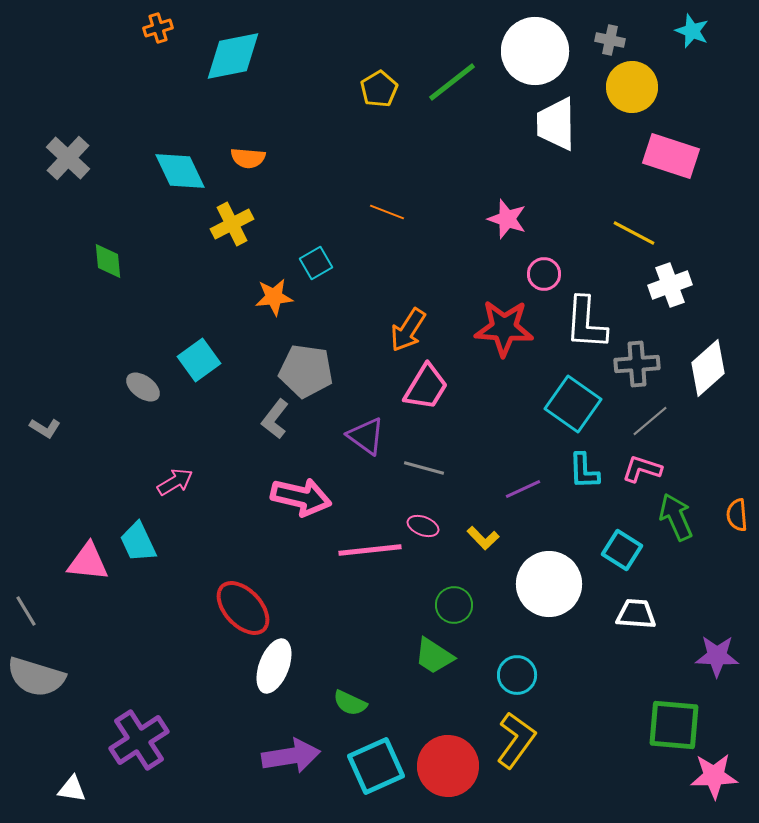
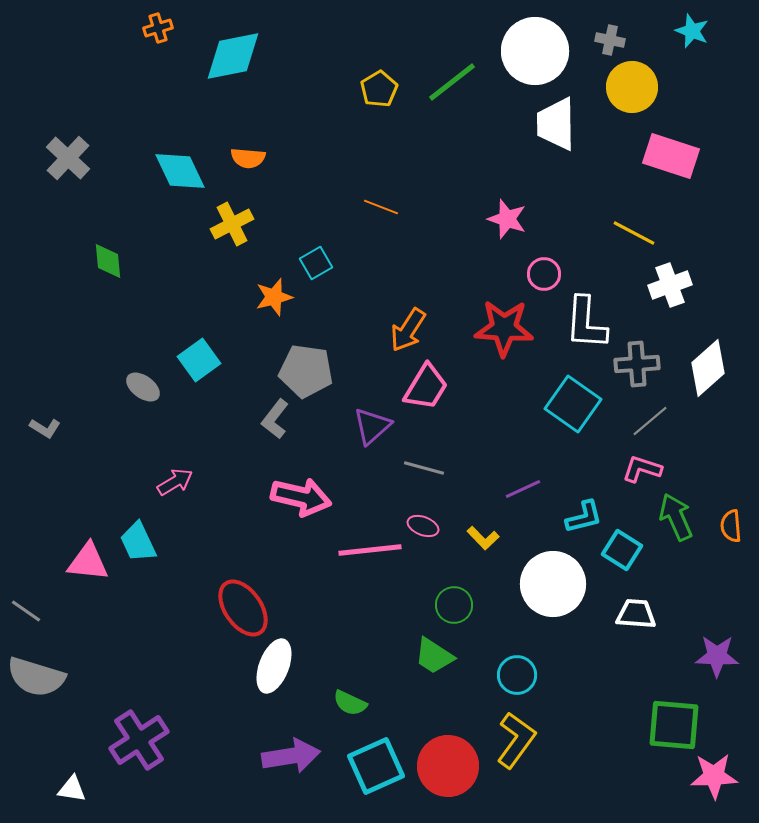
orange line at (387, 212): moved 6 px left, 5 px up
orange star at (274, 297): rotated 9 degrees counterclockwise
purple triangle at (366, 436): moved 6 px right, 10 px up; rotated 42 degrees clockwise
cyan L-shape at (584, 471): moved 46 px down; rotated 102 degrees counterclockwise
orange semicircle at (737, 515): moved 6 px left, 11 px down
white circle at (549, 584): moved 4 px right
red ellipse at (243, 608): rotated 8 degrees clockwise
gray line at (26, 611): rotated 24 degrees counterclockwise
